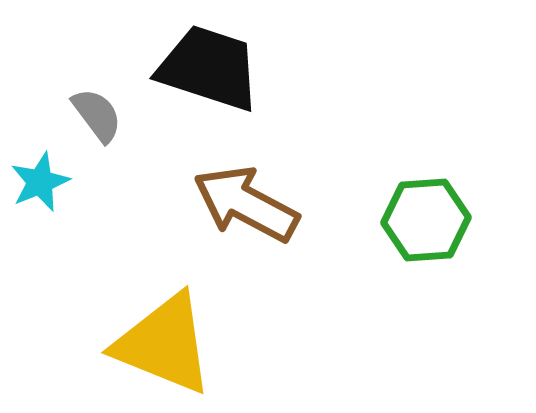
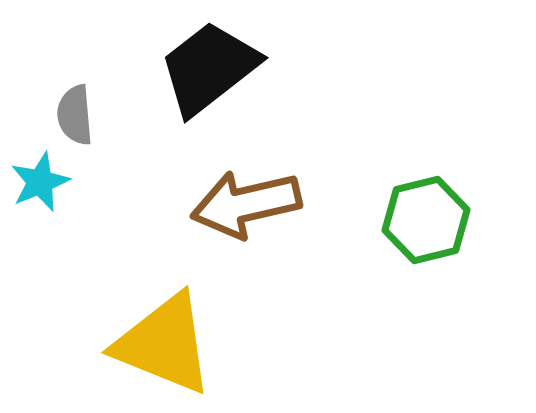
black trapezoid: rotated 56 degrees counterclockwise
gray semicircle: moved 22 px left; rotated 148 degrees counterclockwise
brown arrow: rotated 41 degrees counterclockwise
green hexagon: rotated 10 degrees counterclockwise
